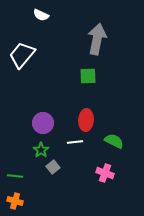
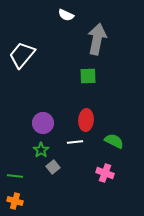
white semicircle: moved 25 px right
